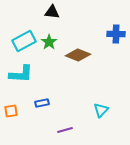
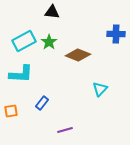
blue rectangle: rotated 40 degrees counterclockwise
cyan triangle: moved 1 px left, 21 px up
